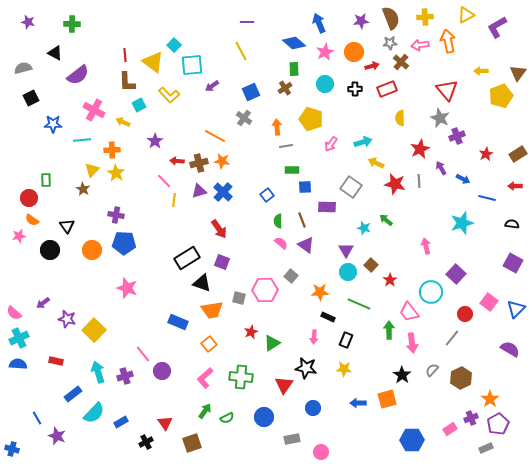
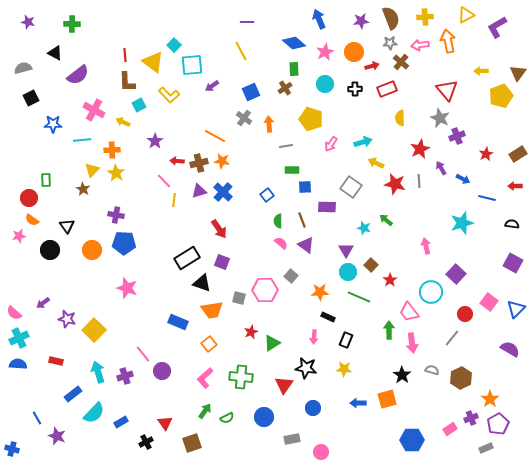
blue arrow at (319, 23): moved 4 px up
orange arrow at (277, 127): moved 8 px left, 3 px up
green line at (359, 304): moved 7 px up
gray semicircle at (432, 370): rotated 64 degrees clockwise
